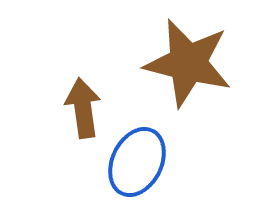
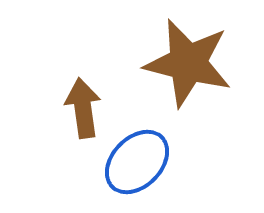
blue ellipse: rotated 18 degrees clockwise
